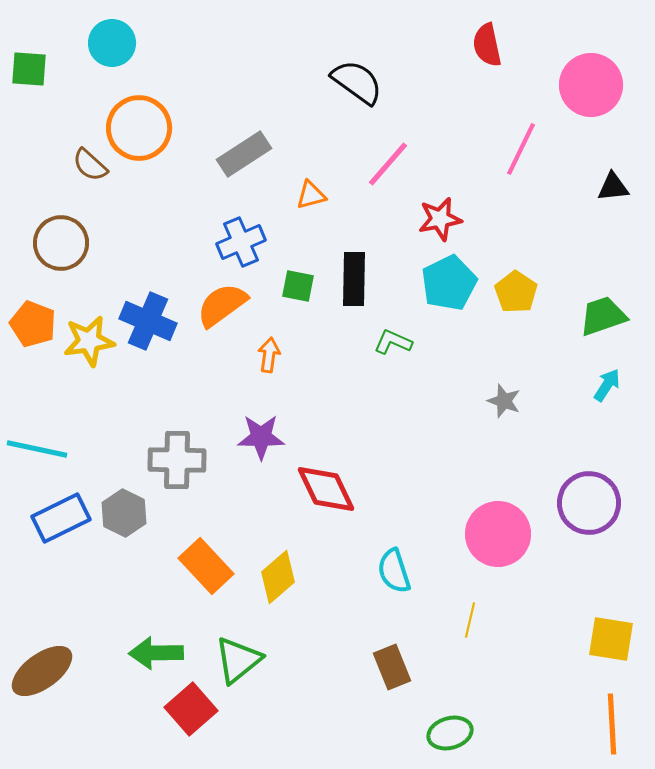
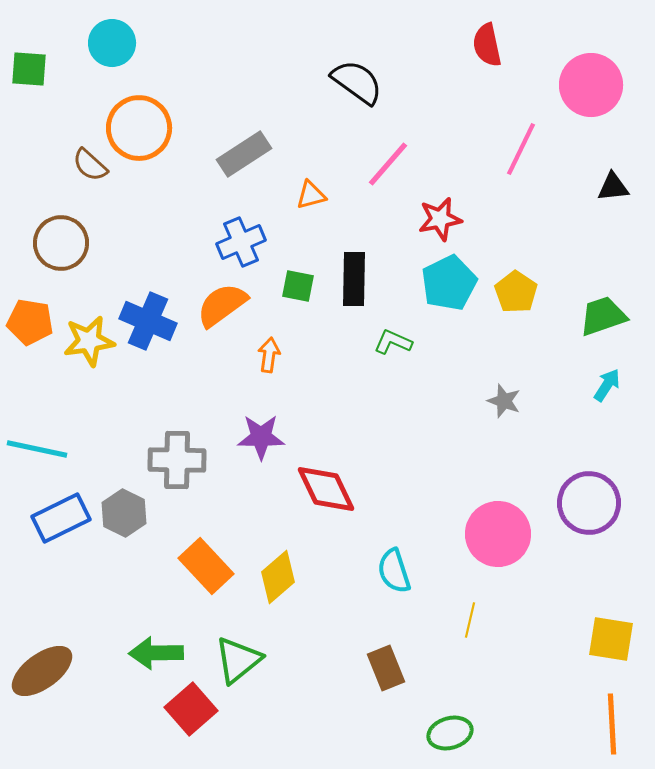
orange pentagon at (33, 324): moved 3 px left, 2 px up; rotated 12 degrees counterclockwise
brown rectangle at (392, 667): moved 6 px left, 1 px down
